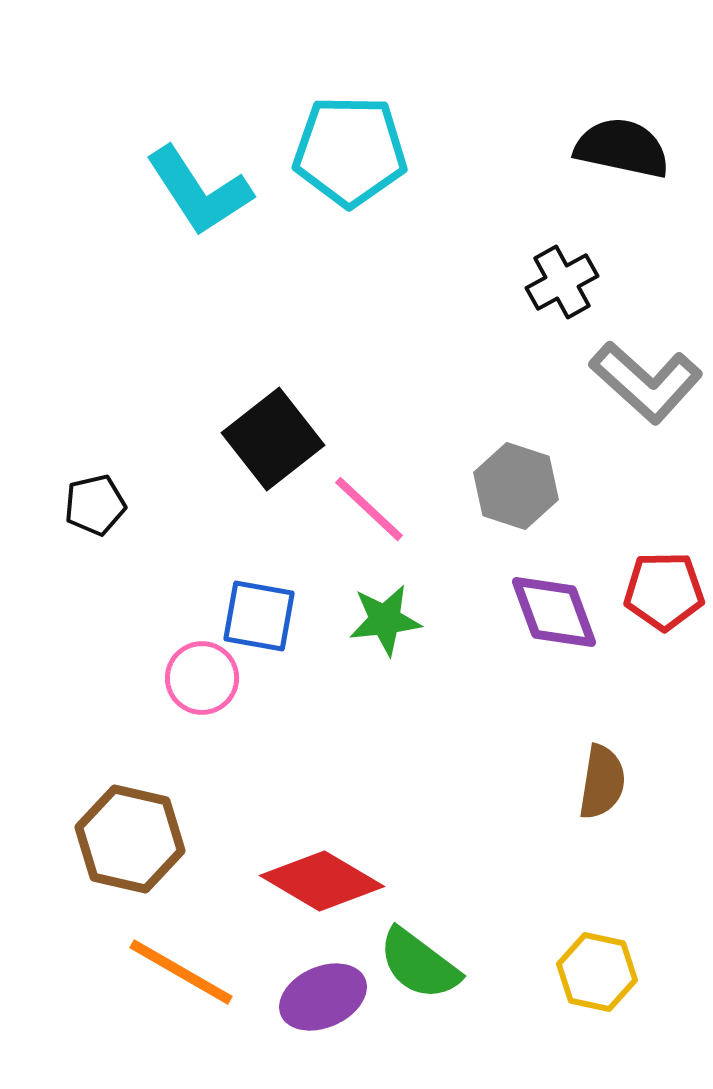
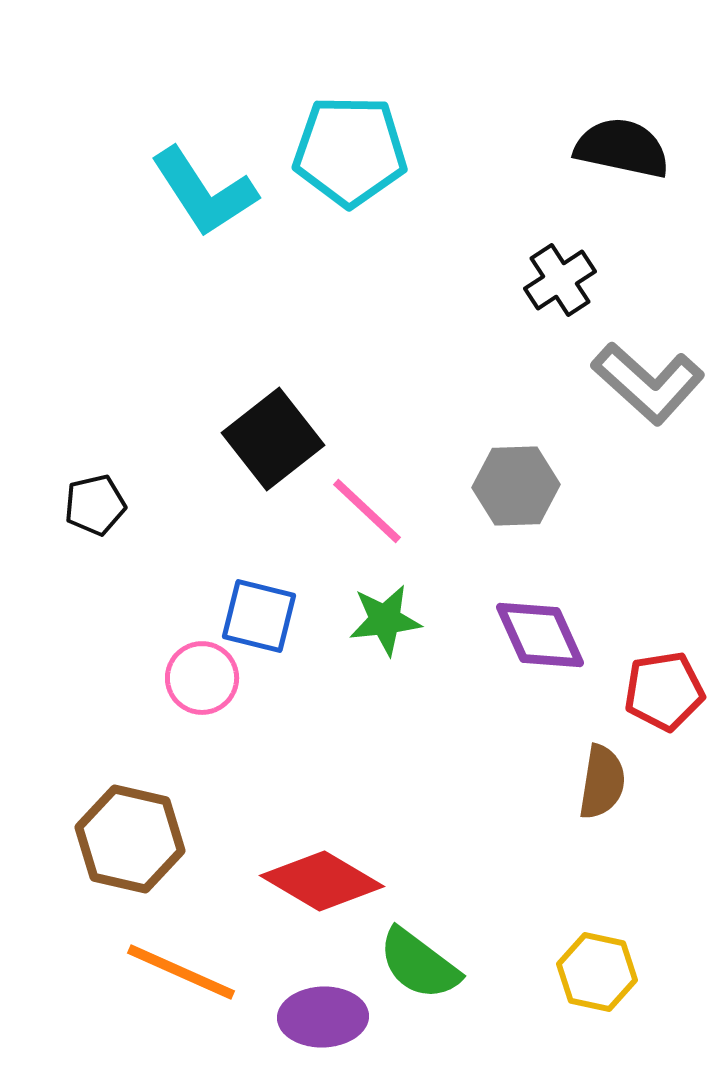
cyan L-shape: moved 5 px right, 1 px down
black cross: moved 2 px left, 2 px up; rotated 4 degrees counterclockwise
gray L-shape: moved 2 px right, 1 px down
gray hexagon: rotated 20 degrees counterclockwise
pink line: moved 2 px left, 2 px down
red pentagon: moved 100 px down; rotated 8 degrees counterclockwise
purple diamond: moved 14 px left, 23 px down; rotated 4 degrees counterclockwise
blue square: rotated 4 degrees clockwise
orange line: rotated 6 degrees counterclockwise
purple ellipse: moved 20 px down; rotated 22 degrees clockwise
